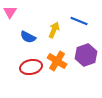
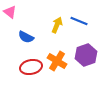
pink triangle: rotated 24 degrees counterclockwise
yellow arrow: moved 3 px right, 5 px up
blue semicircle: moved 2 px left
